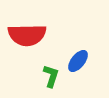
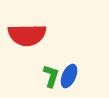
blue ellipse: moved 9 px left, 15 px down; rotated 15 degrees counterclockwise
